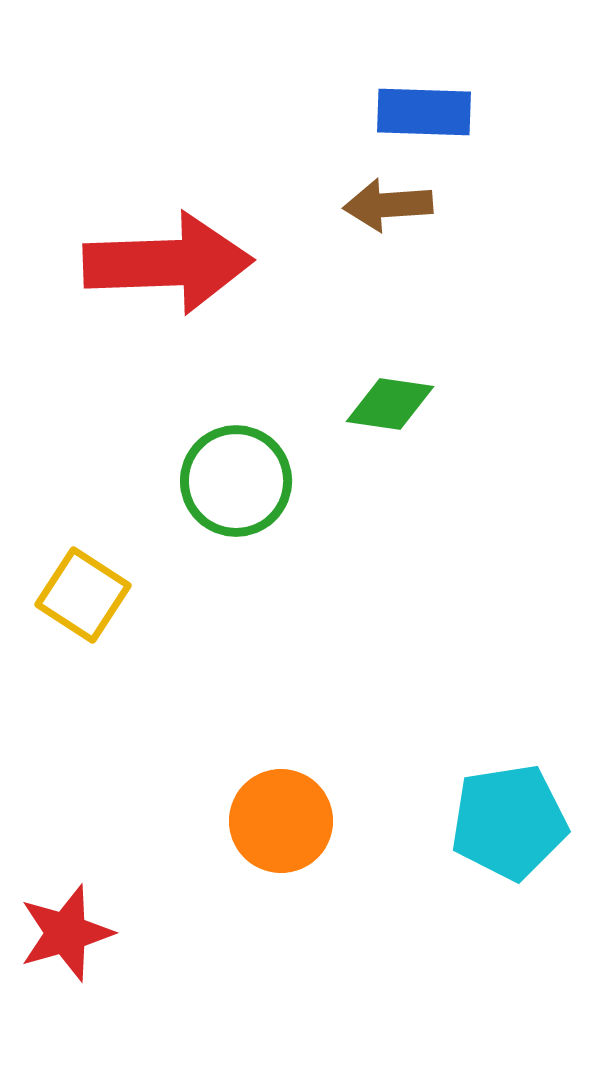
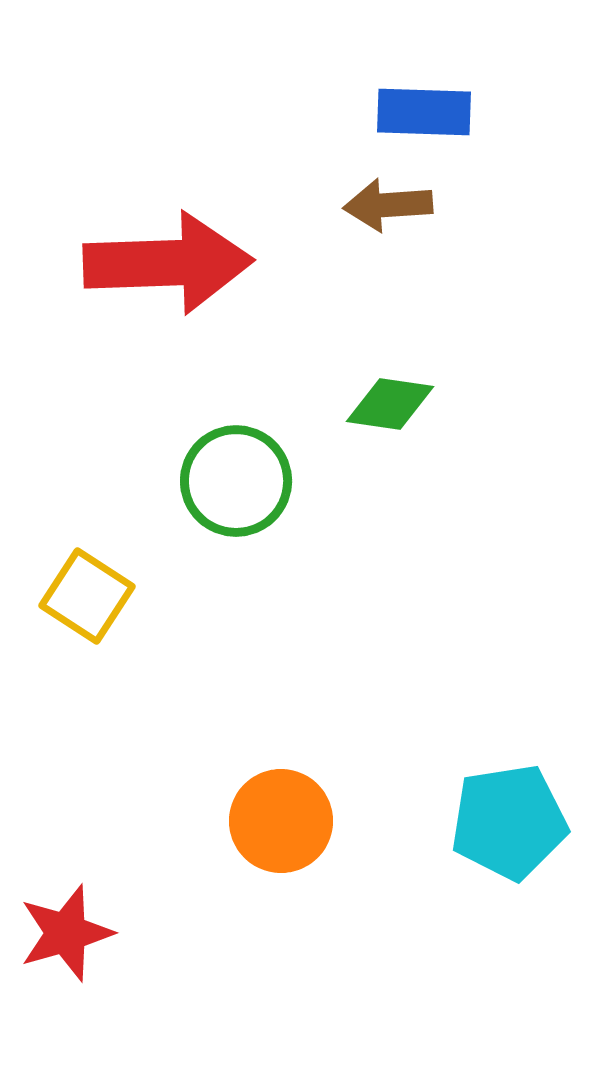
yellow square: moved 4 px right, 1 px down
